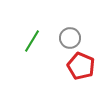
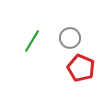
red pentagon: moved 2 px down
